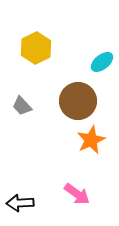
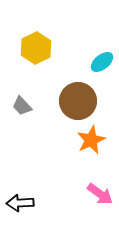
pink arrow: moved 23 px right
